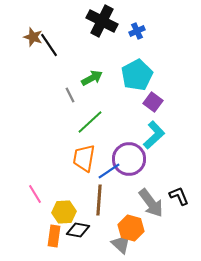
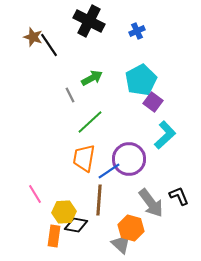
black cross: moved 13 px left
cyan pentagon: moved 4 px right, 5 px down
cyan L-shape: moved 11 px right
black diamond: moved 2 px left, 5 px up
